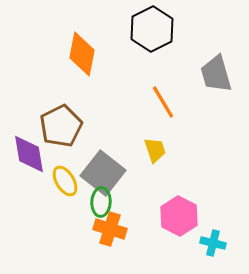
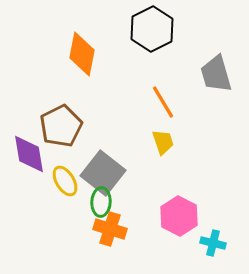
yellow trapezoid: moved 8 px right, 8 px up
